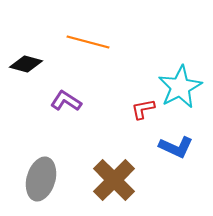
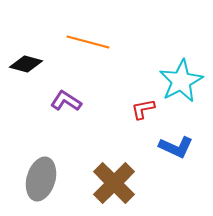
cyan star: moved 1 px right, 6 px up
brown cross: moved 3 px down
